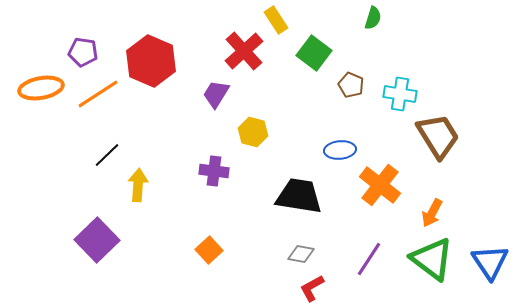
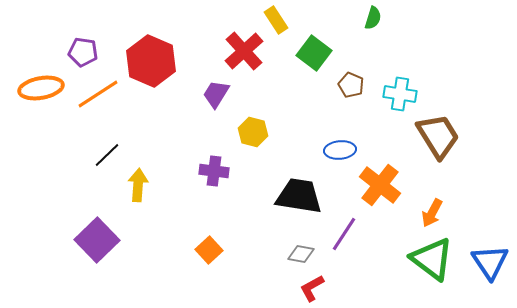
purple line: moved 25 px left, 25 px up
